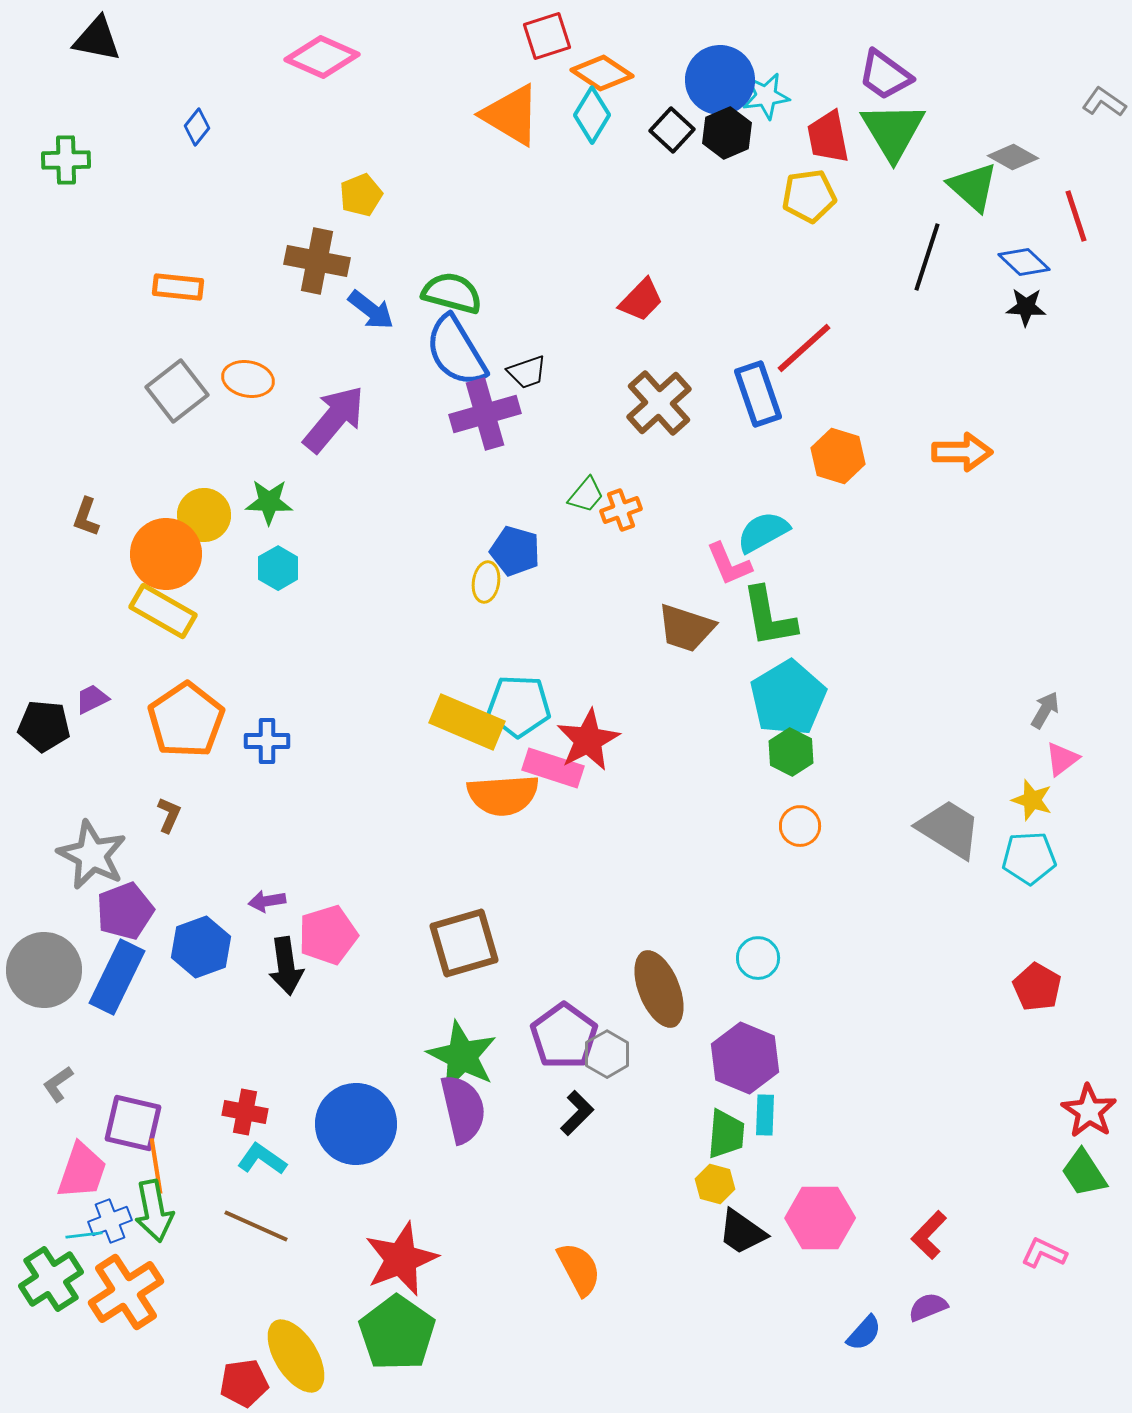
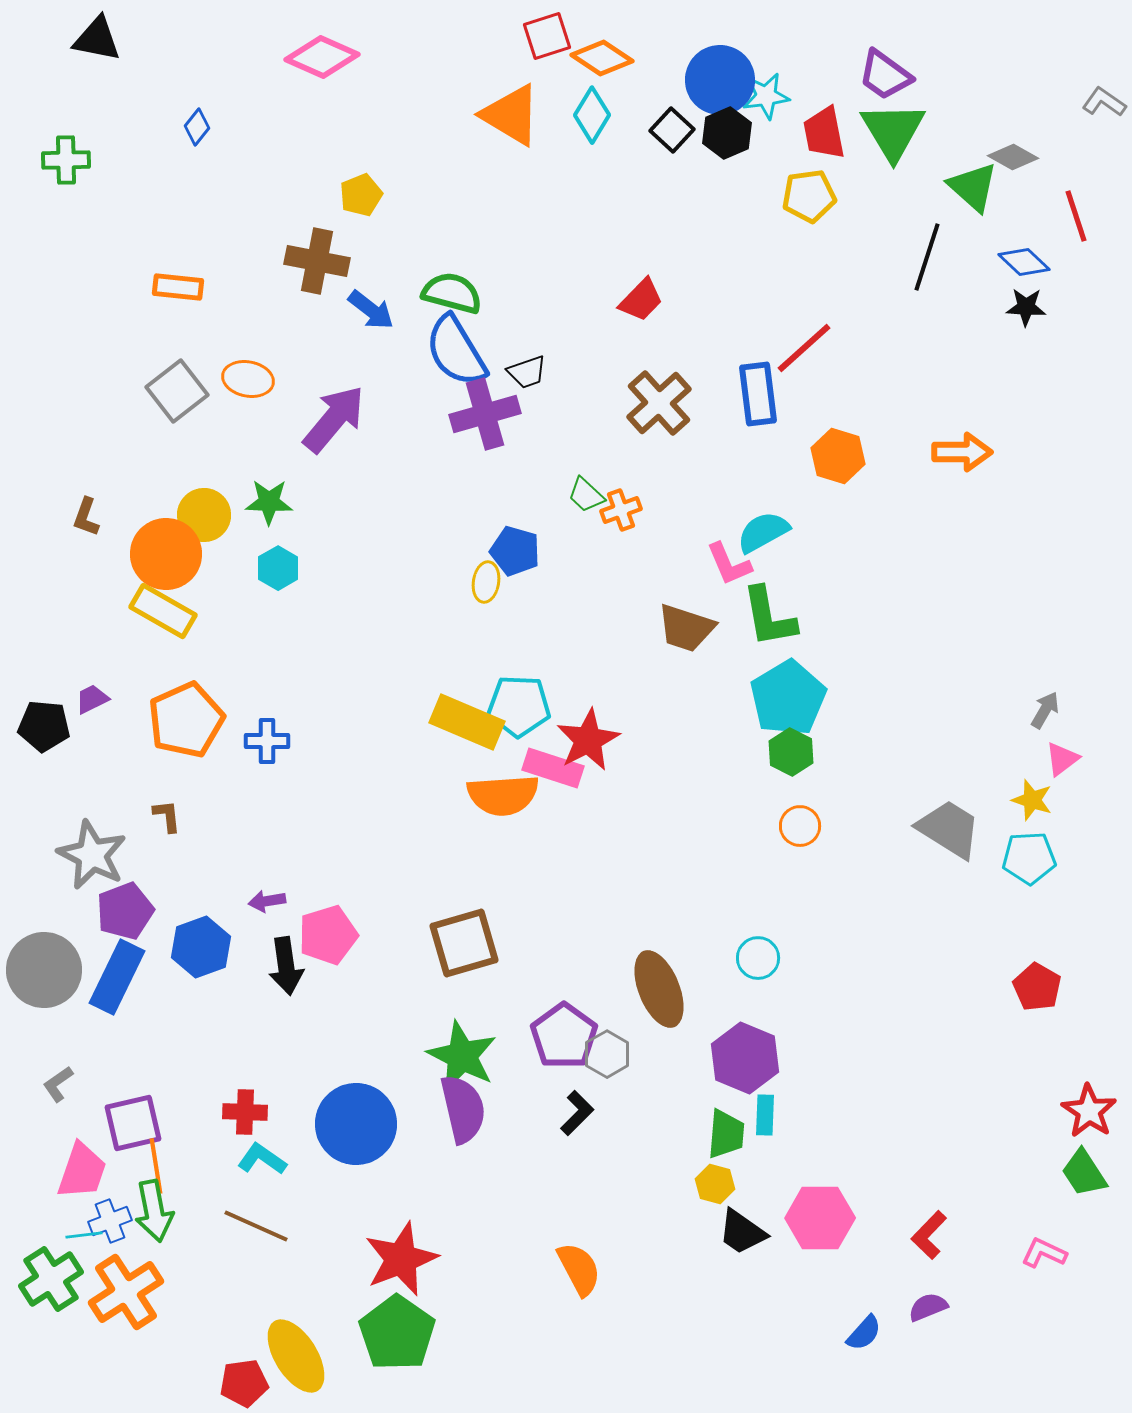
orange diamond at (602, 73): moved 15 px up
red trapezoid at (828, 137): moved 4 px left, 4 px up
blue rectangle at (758, 394): rotated 12 degrees clockwise
green trapezoid at (586, 495): rotated 93 degrees clockwise
orange pentagon at (186, 720): rotated 10 degrees clockwise
brown L-shape at (169, 815): moved 2 px left, 1 px down; rotated 30 degrees counterclockwise
red cross at (245, 1112): rotated 9 degrees counterclockwise
purple square at (133, 1123): rotated 26 degrees counterclockwise
